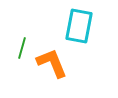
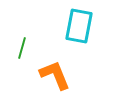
orange L-shape: moved 3 px right, 12 px down
